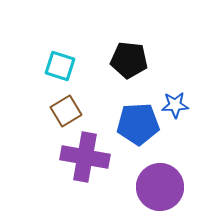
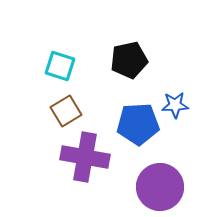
black pentagon: rotated 18 degrees counterclockwise
